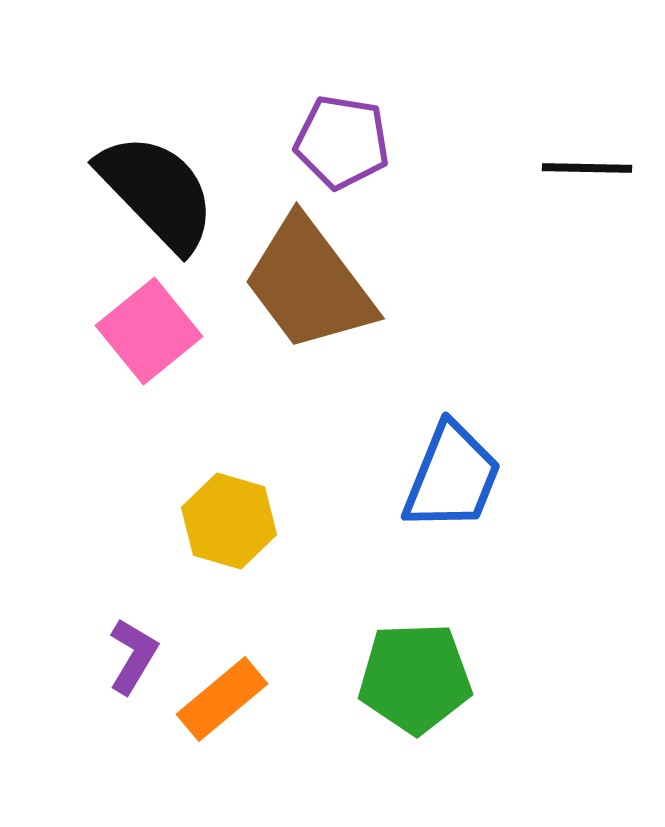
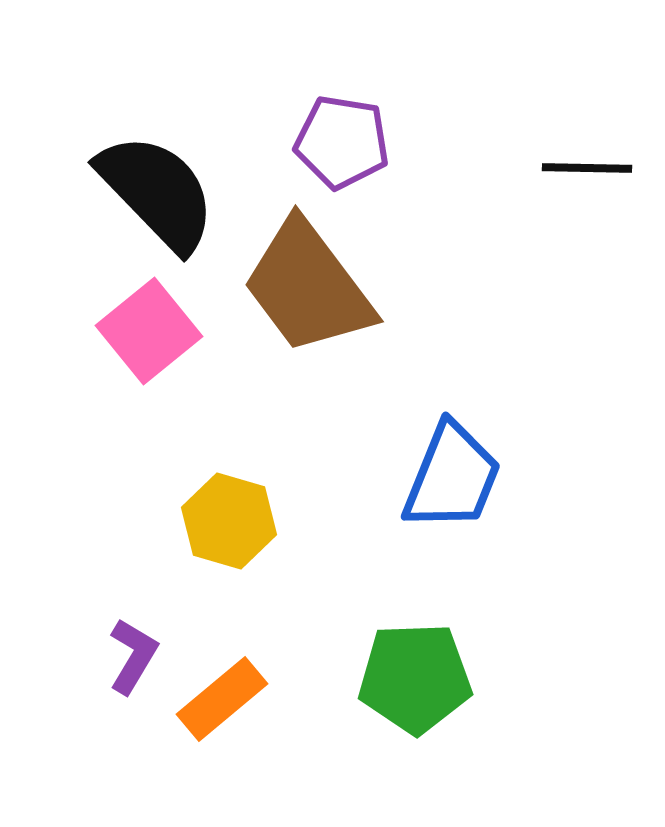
brown trapezoid: moved 1 px left, 3 px down
